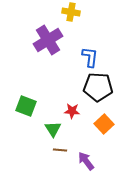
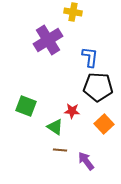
yellow cross: moved 2 px right
green triangle: moved 2 px right, 2 px up; rotated 24 degrees counterclockwise
